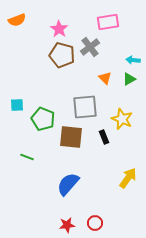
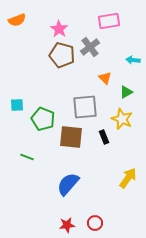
pink rectangle: moved 1 px right, 1 px up
green triangle: moved 3 px left, 13 px down
